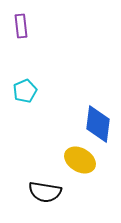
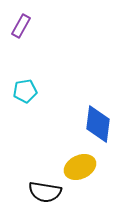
purple rectangle: rotated 35 degrees clockwise
cyan pentagon: rotated 15 degrees clockwise
yellow ellipse: moved 7 px down; rotated 56 degrees counterclockwise
